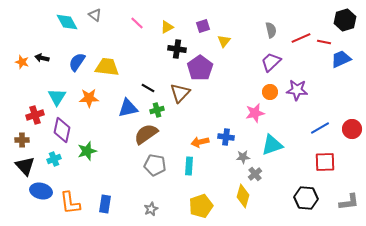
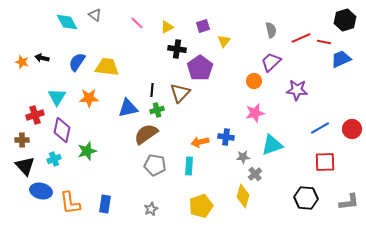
black line at (148, 88): moved 4 px right, 2 px down; rotated 64 degrees clockwise
orange circle at (270, 92): moved 16 px left, 11 px up
